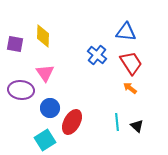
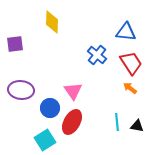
yellow diamond: moved 9 px right, 14 px up
purple square: rotated 18 degrees counterclockwise
pink triangle: moved 28 px right, 18 px down
black triangle: rotated 32 degrees counterclockwise
